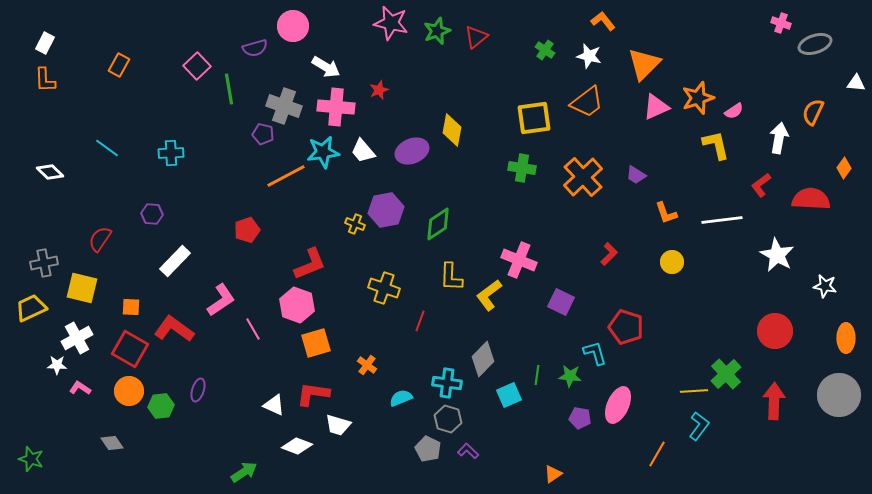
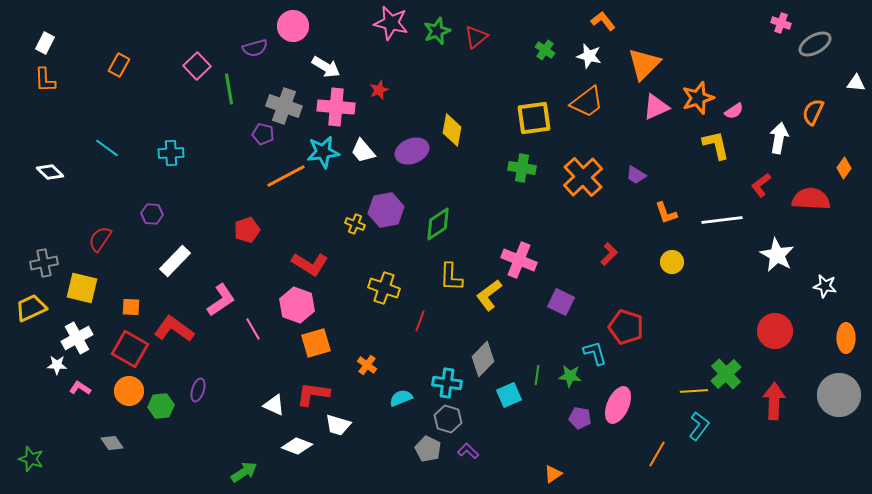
gray ellipse at (815, 44): rotated 12 degrees counterclockwise
red L-shape at (310, 264): rotated 54 degrees clockwise
